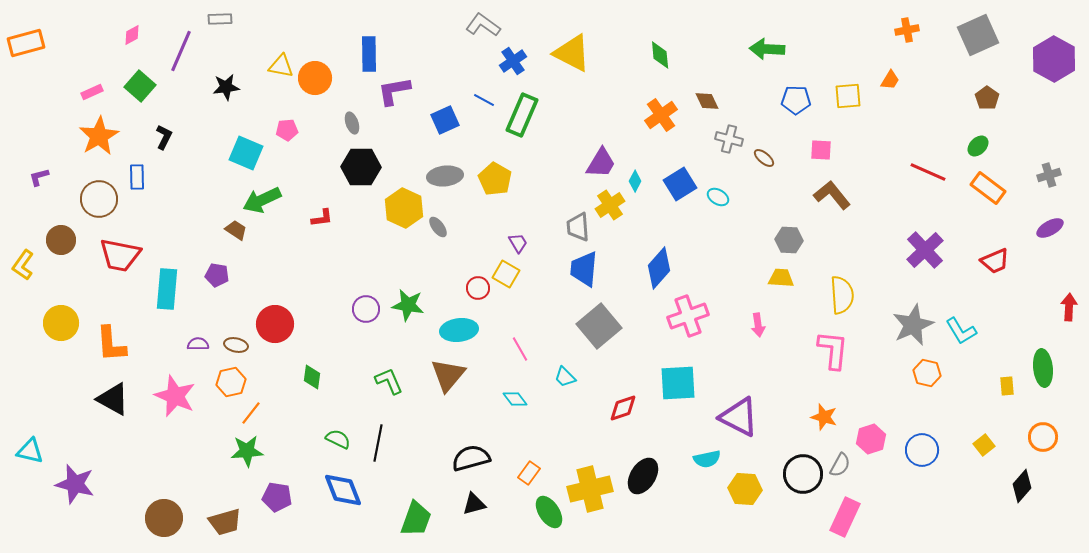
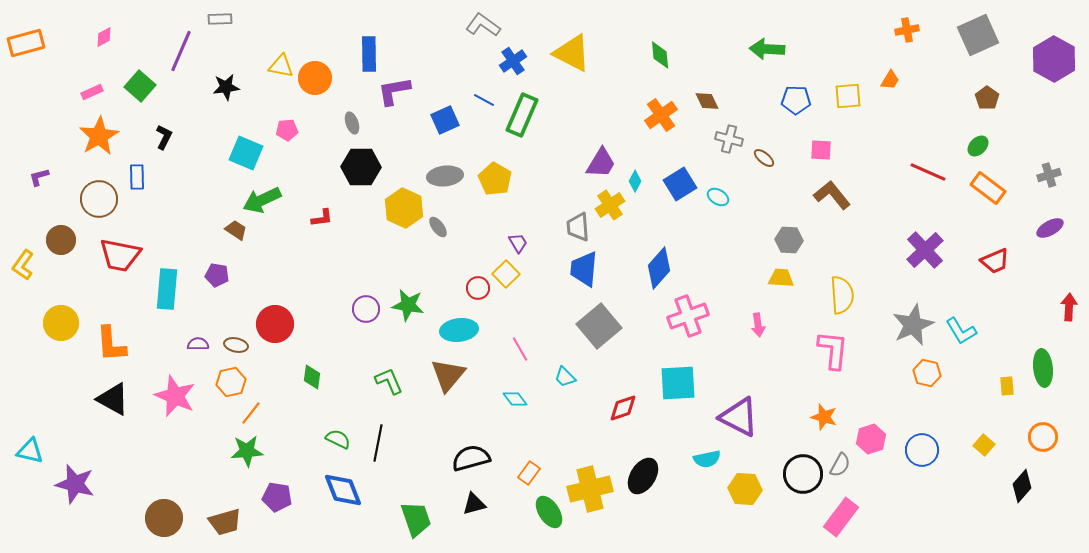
pink diamond at (132, 35): moved 28 px left, 2 px down
yellow square at (506, 274): rotated 16 degrees clockwise
yellow square at (984, 445): rotated 10 degrees counterclockwise
pink rectangle at (845, 517): moved 4 px left; rotated 12 degrees clockwise
green trapezoid at (416, 519): rotated 39 degrees counterclockwise
